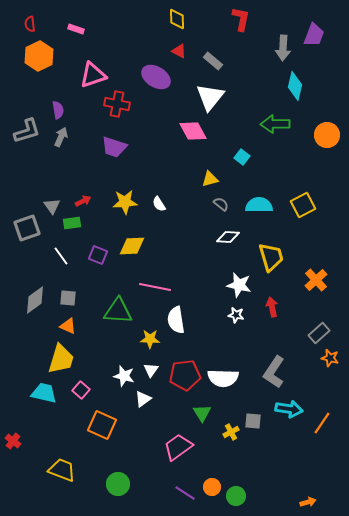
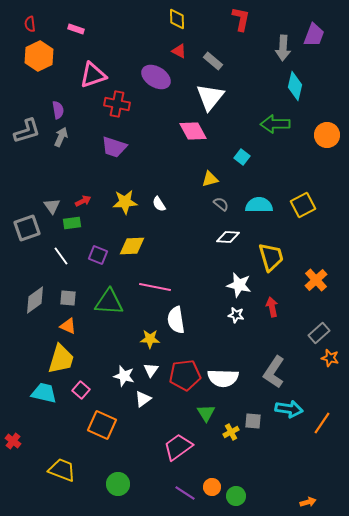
green triangle at (118, 311): moved 9 px left, 9 px up
green triangle at (202, 413): moved 4 px right
